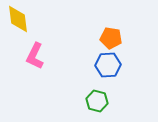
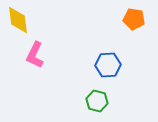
yellow diamond: moved 1 px down
orange pentagon: moved 23 px right, 19 px up
pink L-shape: moved 1 px up
